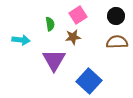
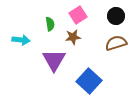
brown semicircle: moved 1 px left, 1 px down; rotated 15 degrees counterclockwise
